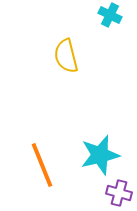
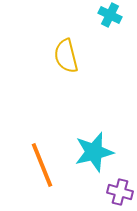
cyan star: moved 6 px left, 3 px up
purple cross: moved 1 px right, 1 px up
